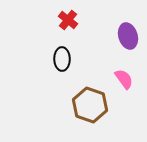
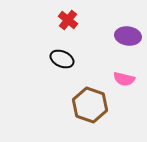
purple ellipse: rotated 65 degrees counterclockwise
black ellipse: rotated 65 degrees counterclockwise
pink semicircle: rotated 140 degrees clockwise
